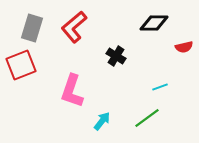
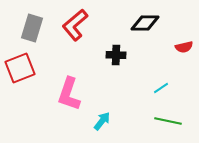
black diamond: moved 9 px left
red L-shape: moved 1 px right, 2 px up
black cross: moved 1 px up; rotated 30 degrees counterclockwise
red square: moved 1 px left, 3 px down
cyan line: moved 1 px right, 1 px down; rotated 14 degrees counterclockwise
pink L-shape: moved 3 px left, 3 px down
green line: moved 21 px right, 3 px down; rotated 48 degrees clockwise
